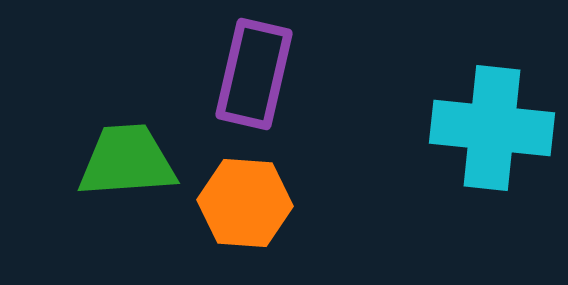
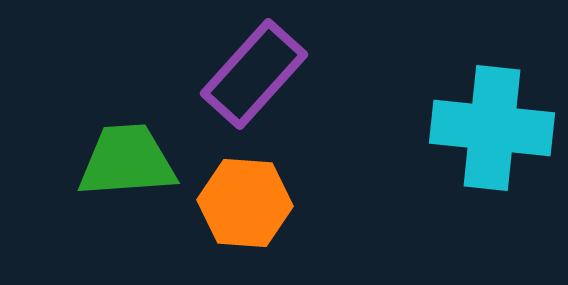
purple rectangle: rotated 29 degrees clockwise
